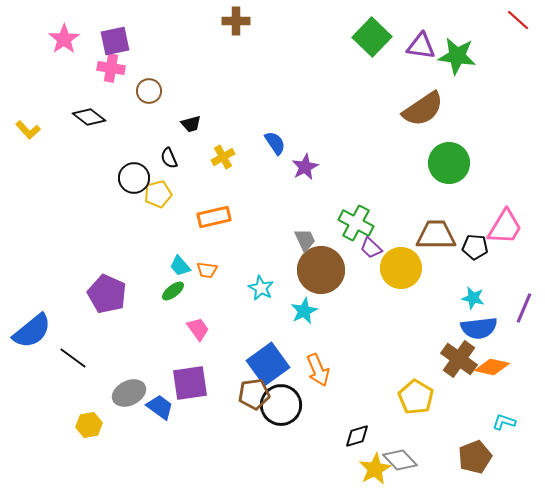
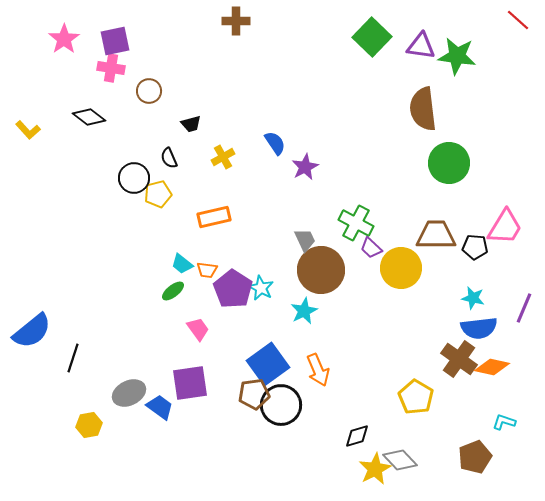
brown semicircle at (423, 109): rotated 117 degrees clockwise
cyan trapezoid at (180, 266): moved 2 px right, 2 px up; rotated 10 degrees counterclockwise
purple pentagon at (107, 294): moved 126 px right, 5 px up; rotated 9 degrees clockwise
black line at (73, 358): rotated 72 degrees clockwise
